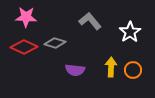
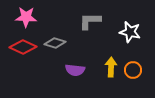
gray L-shape: rotated 50 degrees counterclockwise
white star: rotated 25 degrees counterclockwise
red diamond: moved 1 px left
